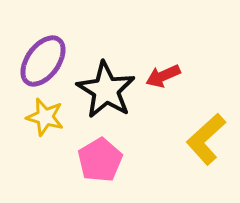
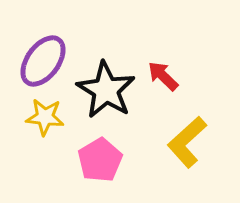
red arrow: rotated 68 degrees clockwise
yellow star: rotated 9 degrees counterclockwise
yellow L-shape: moved 19 px left, 3 px down
